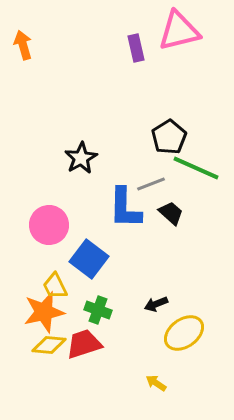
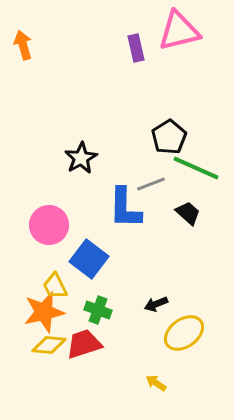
black trapezoid: moved 17 px right
